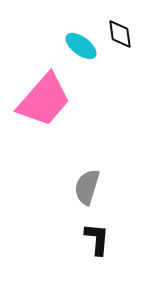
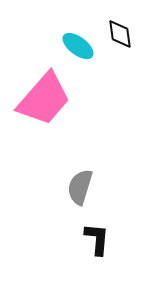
cyan ellipse: moved 3 px left
pink trapezoid: moved 1 px up
gray semicircle: moved 7 px left
